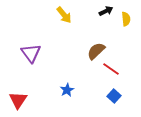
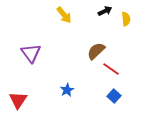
black arrow: moved 1 px left
